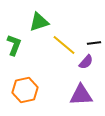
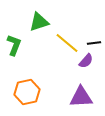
yellow line: moved 3 px right, 2 px up
purple semicircle: moved 1 px up
orange hexagon: moved 2 px right, 2 px down
purple triangle: moved 2 px down
